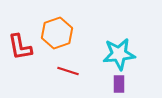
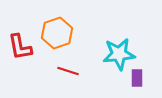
purple rectangle: moved 18 px right, 6 px up
